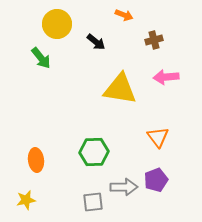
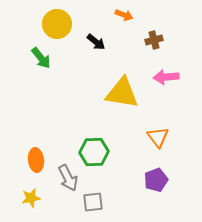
yellow triangle: moved 2 px right, 4 px down
gray arrow: moved 56 px left, 9 px up; rotated 64 degrees clockwise
yellow star: moved 5 px right, 2 px up
